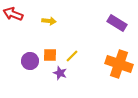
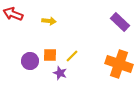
purple rectangle: moved 3 px right, 1 px up; rotated 12 degrees clockwise
